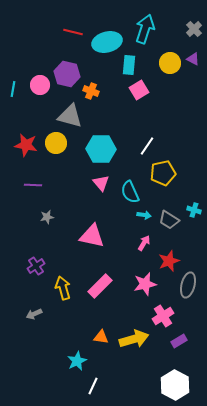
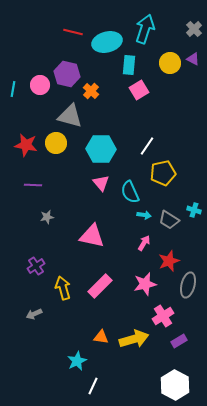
orange cross at (91, 91): rotated 21 degrees clockwise
